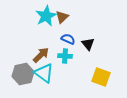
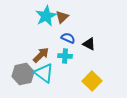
blue semicircle: moved 1 px up
black triangle: moved 1 px right; rotated 24 degrees counterclockwise
yellow square: moved 9 px left, 4 px down; rotated 24 degrees clockwise
